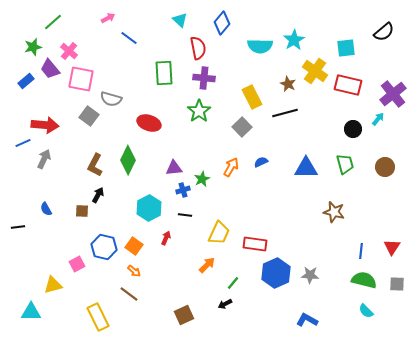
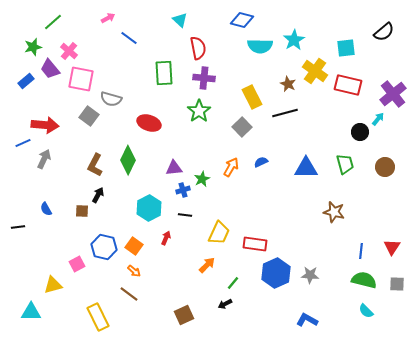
blue diamond at (222, 23): moved 20 px right, 3 px up; rotated 65 degrees clockwise
black circle at (353, 129): moved 7 px right, 3 px down
